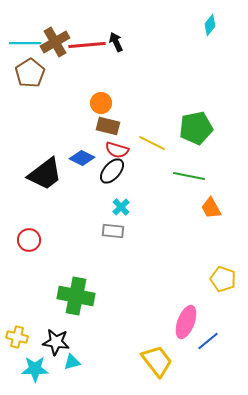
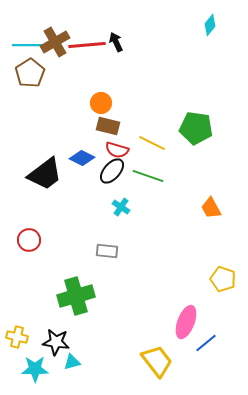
cyan line: moved 3 px right, 2 px down
green pentagon: rotated 20 degrees clockwise
green line: moved 41 px left; rotated 8 degrees clockwise
cyan cross: rotated 12 degrees counterclockwise
gray rectangle: moved 6 px left, 20 px down
green cross: rotated 27 degrees counterclockwise
blue line: moved 2 px left, 2 px down
